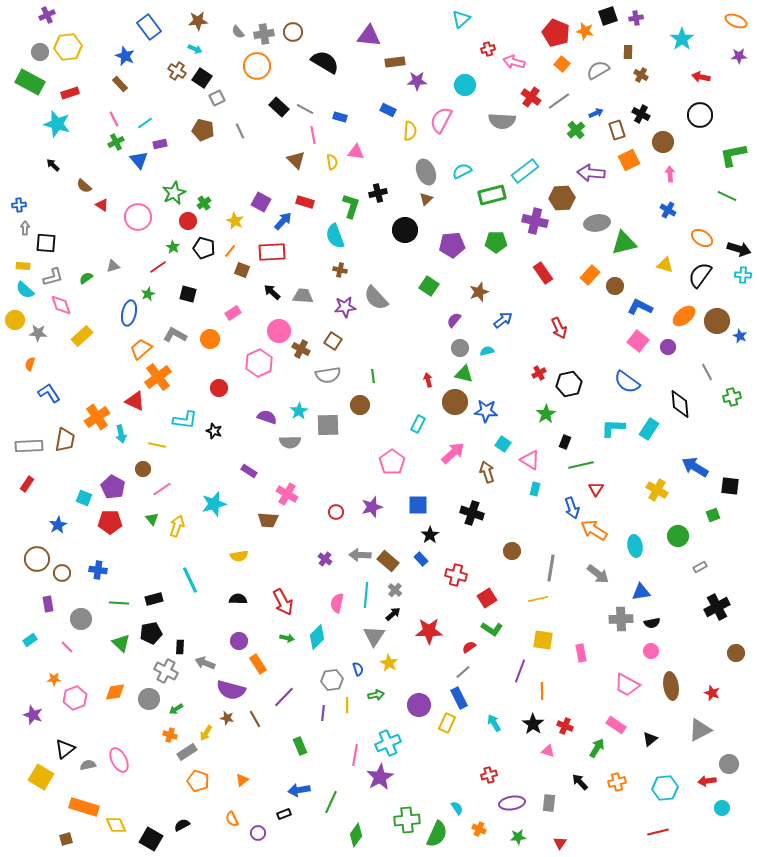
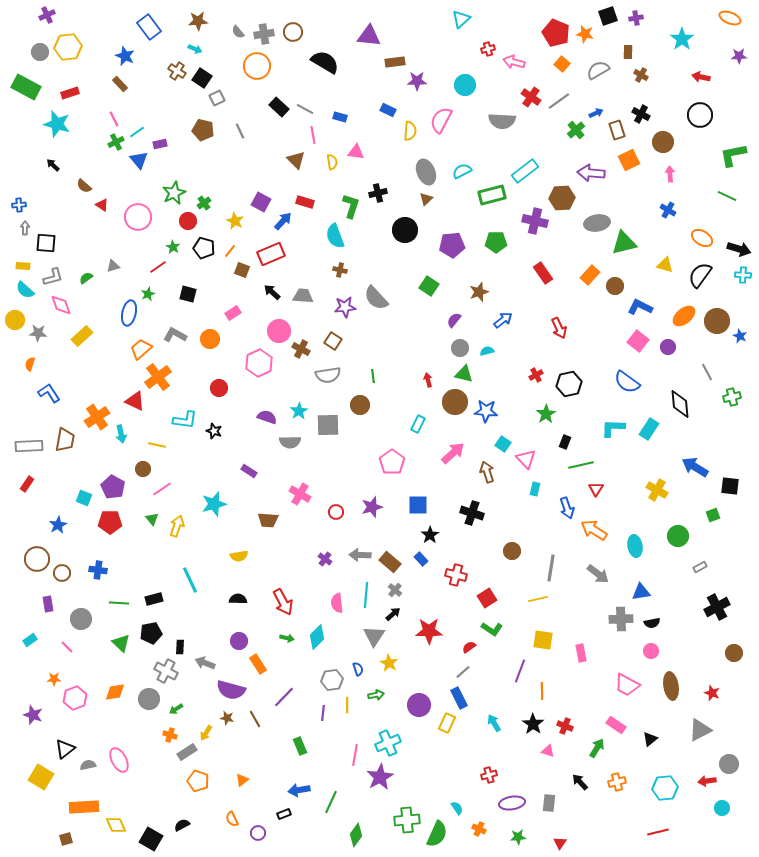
orange ellipse at (736, 21): moved 6 px left, 3 px up
orange star at (585, 31): moved 3 px down
green rectangle at (30, 82): moved 4 px left, 5 px down
cyan line at (145, 123): moved 8 px left, 9 px down
red rectangle at (272, 252): moved 1 px left, 2 px down; rotated 20 degrees counterclockwise
red cross at (539, 373): moved 3 px left, 2 px down
pink triangle at (530, 460): moved 4 px left, 1 px up; rotated 15 degrees clockwise
pink cross at (287, 494): moved 13 px right
blue arrow at (572, 508): moved 5 px left
brown rectangle at (388, 561): moved 2 px right, 1 px down
pink semicircle at (337, 603): rotated 18 degrees counterclockwise
brown circle at (736, 653): moved 2 px left
orange rectangle at (84, 807): rotated 20 degrees counterclockwise
